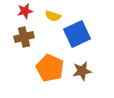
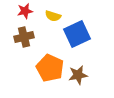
brown star: moved 4 px left, 4 px down
